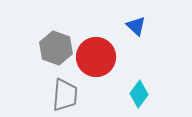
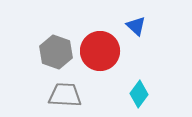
gray hexagon: moved 4 px down
red circle: moved 4 px right, 6 px up
gray trapezoid: rotated 92 degrees counterclockwise
